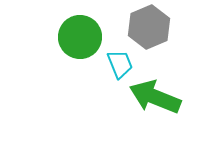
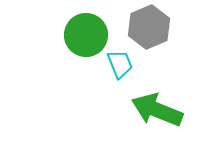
green circle: moved 6 px right, 2 px up
green arrow: moved 2 px right, 13 px down
